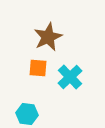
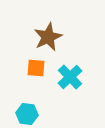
orange square: moved 2 px left
